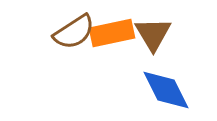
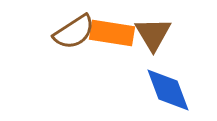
orange rectangle: rotated 21 degrees clockwise
blue diamond: moved 2 px right; rotated 6 degrees clockwise
